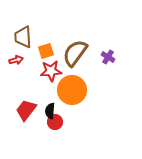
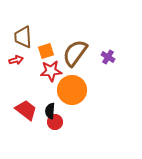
red trapezoid: rotated 90 degrees clockwise
